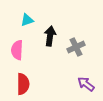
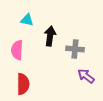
cyan triangle: rotated 32 degrees clockwise
gray cross: moved 1 px left, 2 px down; rotated 30 degrees clockwise
purple arrow: moved 8 px up
